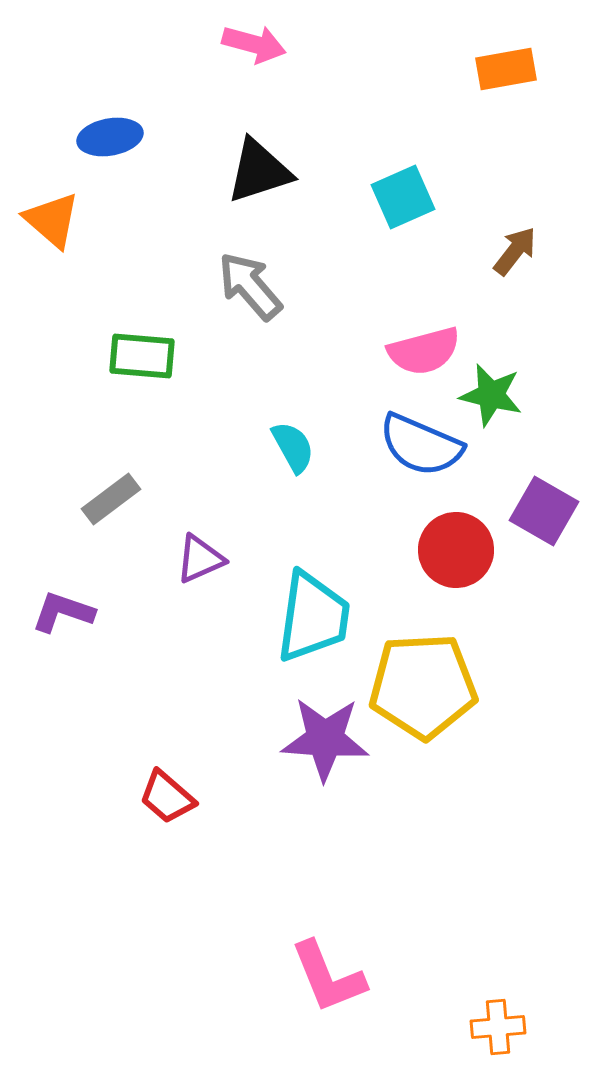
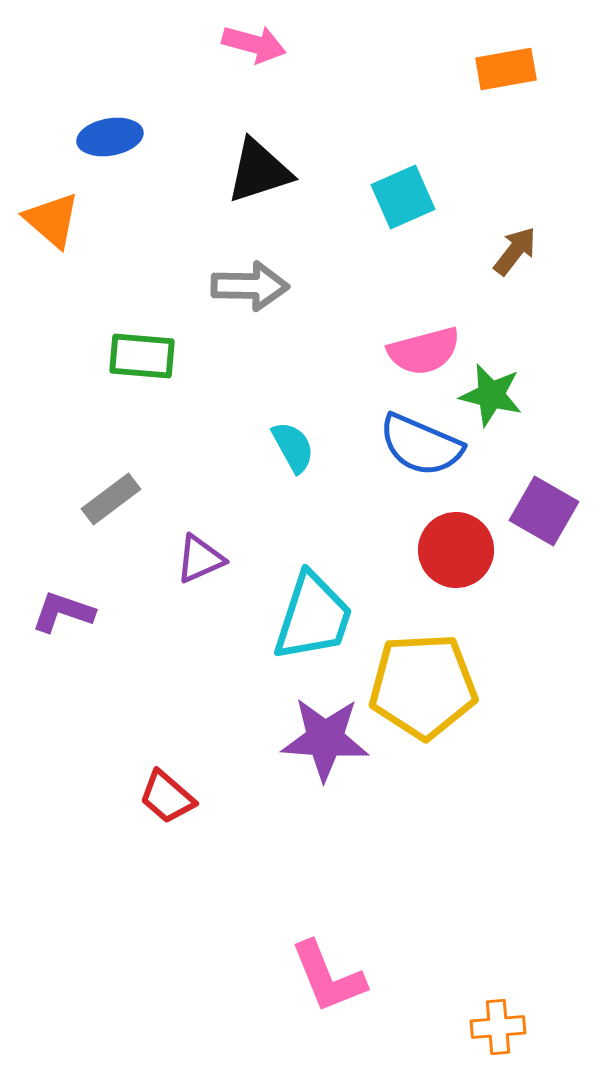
gray arrow: rotated 132 degrees clockwise
cyan trapezoid: rotated 10 degrees clockwise
